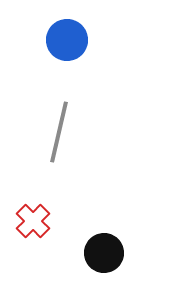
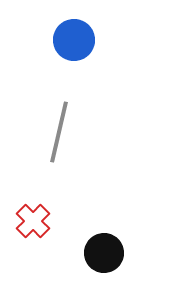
blue circle: moved 7 px right
